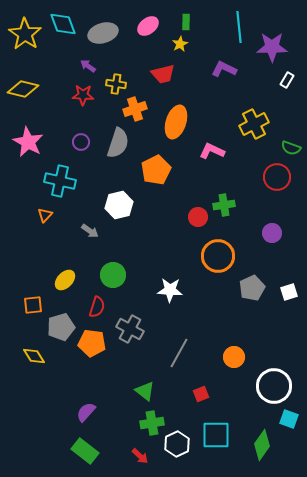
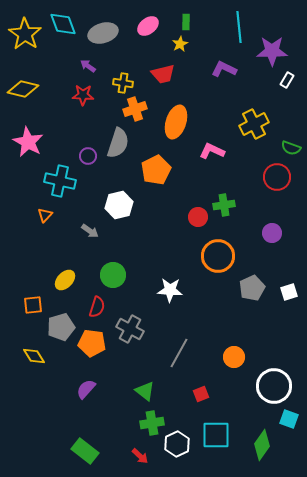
purple star at (272, 47): moved 4 px down
yellow cross at (116, 84): moved 7 px right, 1 px up
purple circle at (81, 142): moved 7 px right, 14 px down
purple semicircle at (86, 412): moved 23 px up
